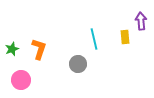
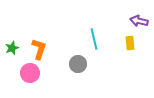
purple arrow: moved 2 px left; rotated 72 degrees counterclockwise
yellow rectangle: moved 5 px right, 6 px down
green star: moved 1 px up
pink circle: moved 9 px right, 7 px up
